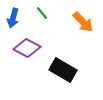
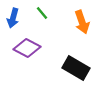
orange arrow: moved 1 px left; rotated 25 degrees clockwise
black rectangle: moved 13 px right, 2 px up
